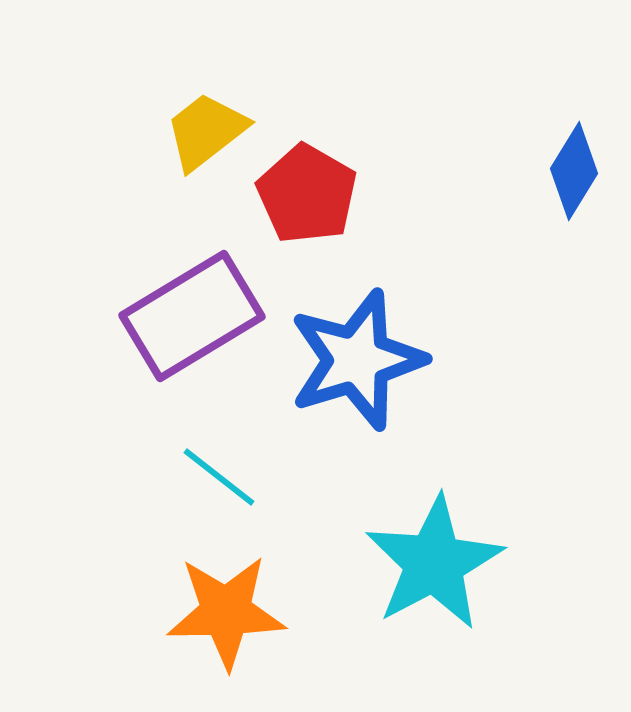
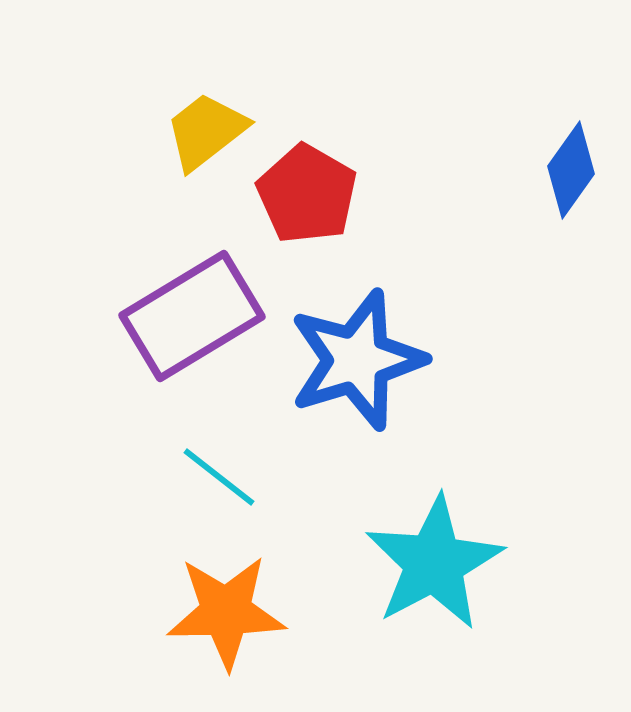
blue diamond: moved 3 px left, 1 px up; rotated 4 degrees clockwise
